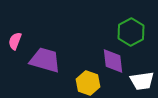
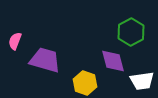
purple diamond: rotated 8 degrees counterclockwise
yellow hexagon: moved 3 px left
